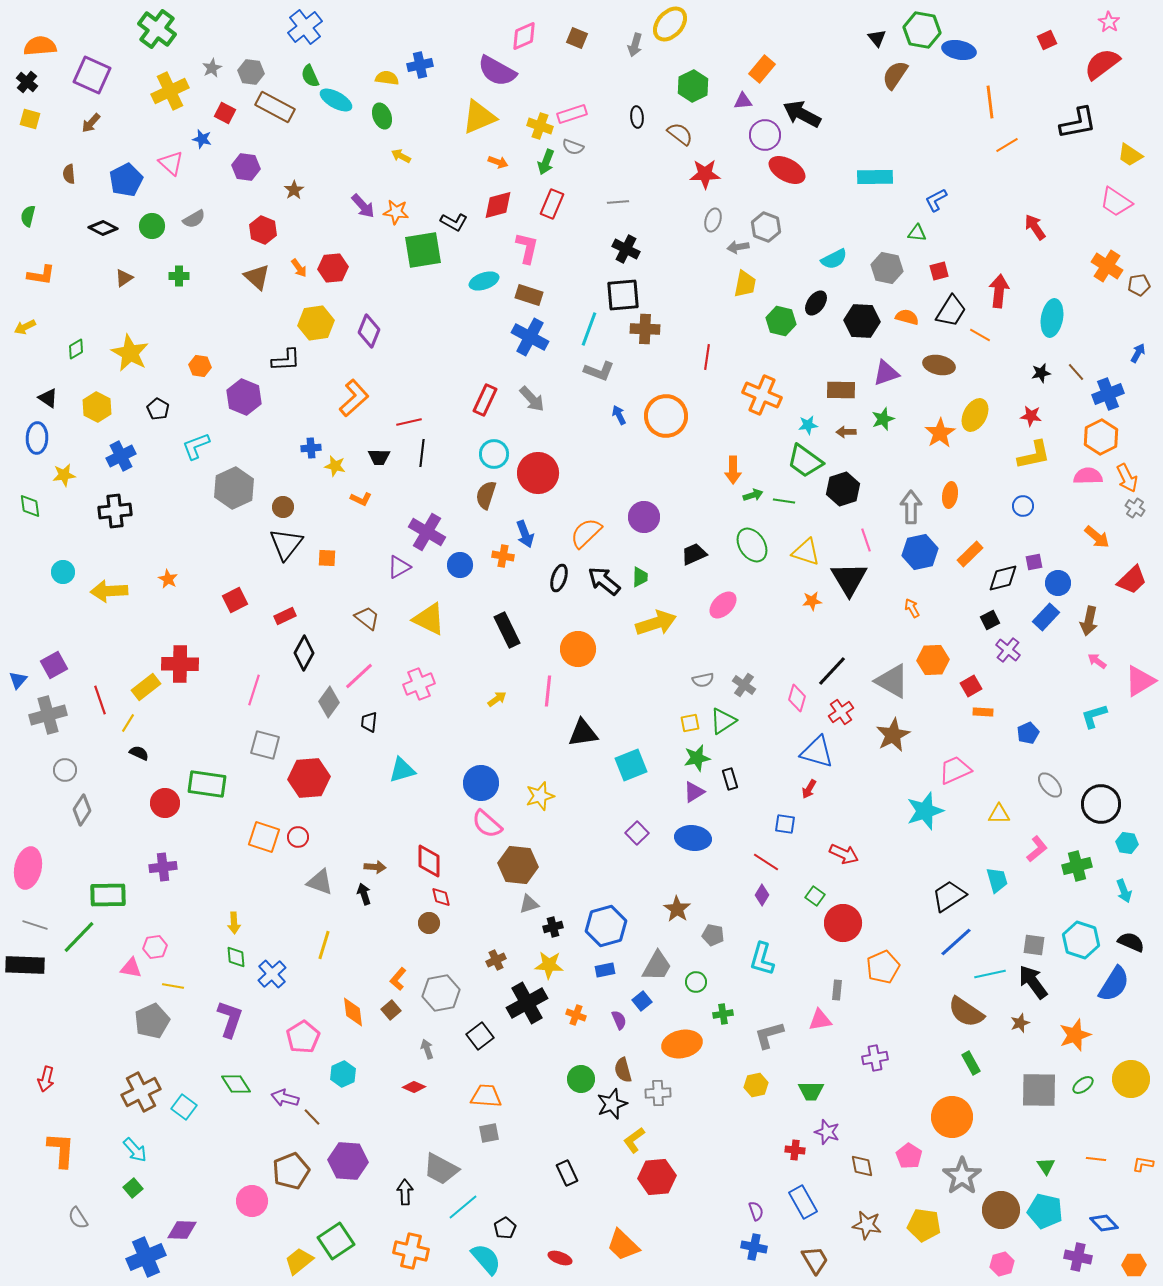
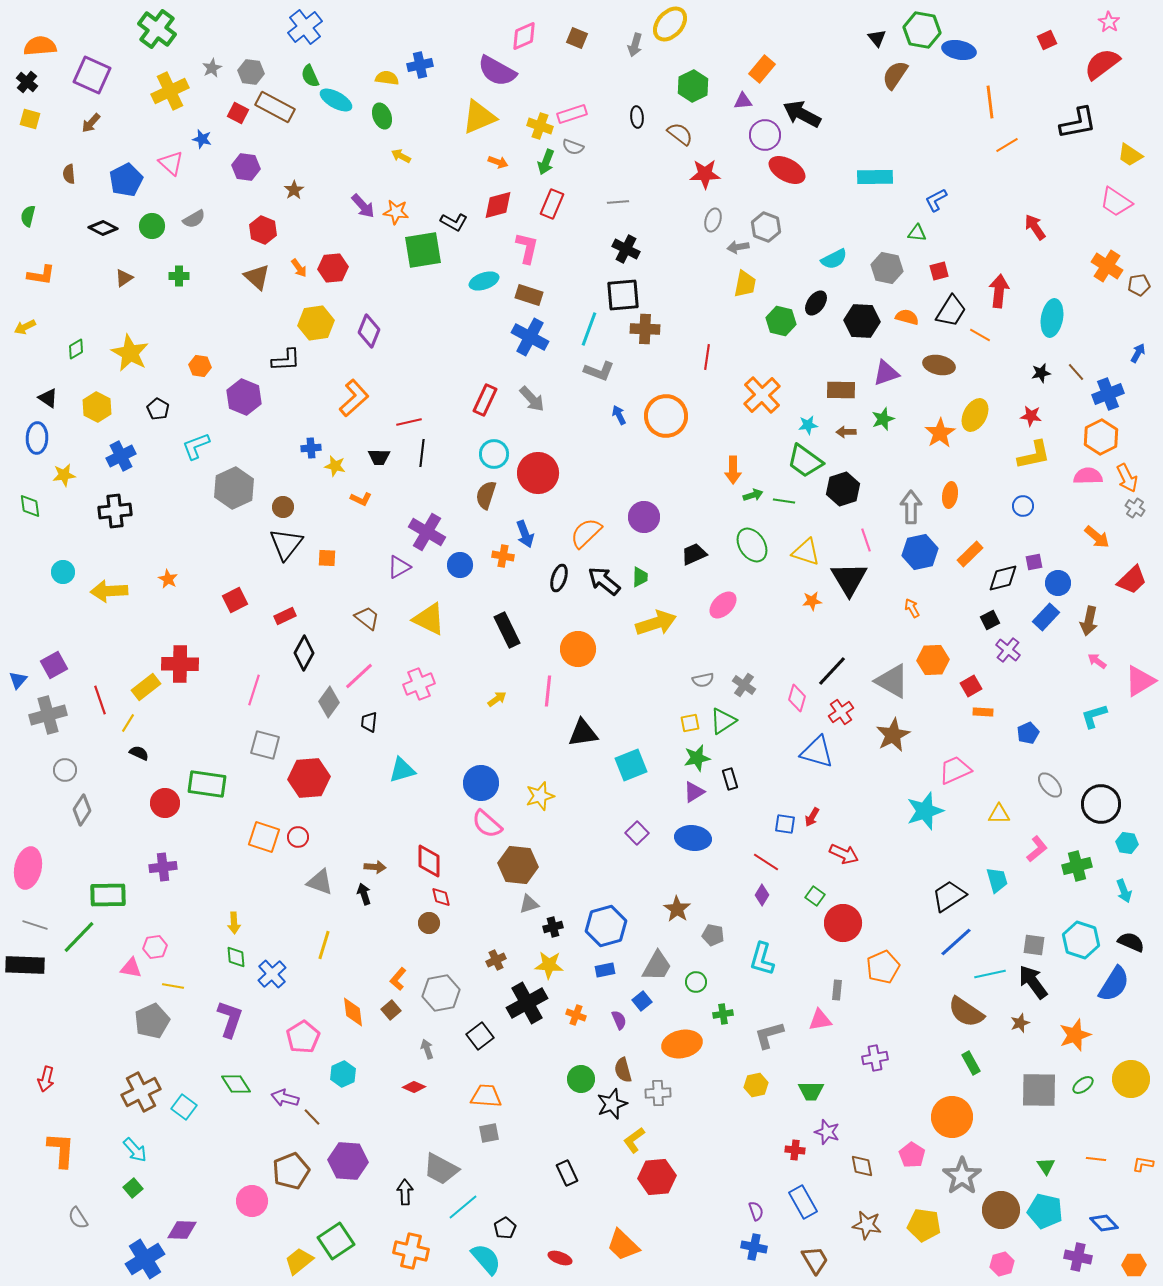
red square at (225, 113): moved 13 px right
orange cross at (762, 395): rotated 24 degrees clockwise
red arrow at (809, 789): moved 3 px right, 28 px down
pink pentagon at (909, 1156): moved 3 px right, 1 px up
blue cross at (146, 1257): moved 1 px left, 2 px down; rotated 9 degrees counterclockwise
